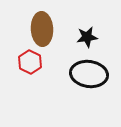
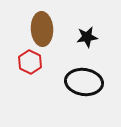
black ellipse: moved 5 px left, 8 px down
